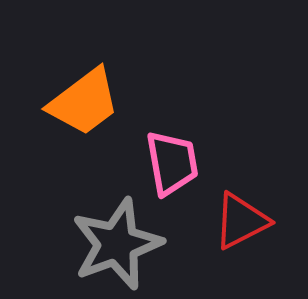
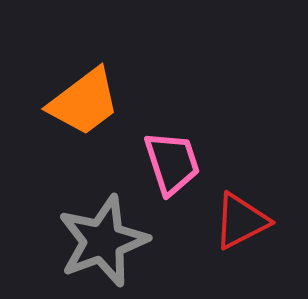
pink trapezoid: rotated 8 degrees counterclockwise
gray star: moved 14 px left, 3 px up
